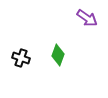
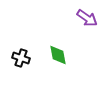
green diamond: rotated 30 degrees counterclockwise
